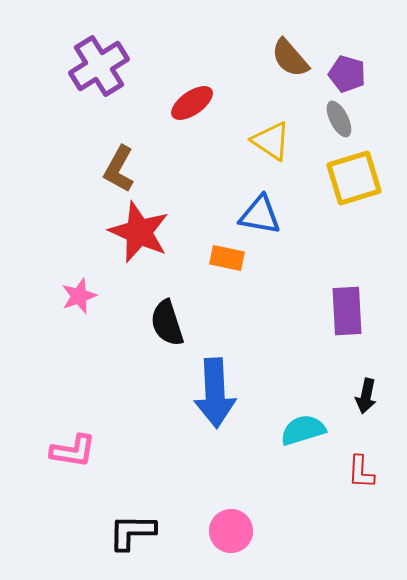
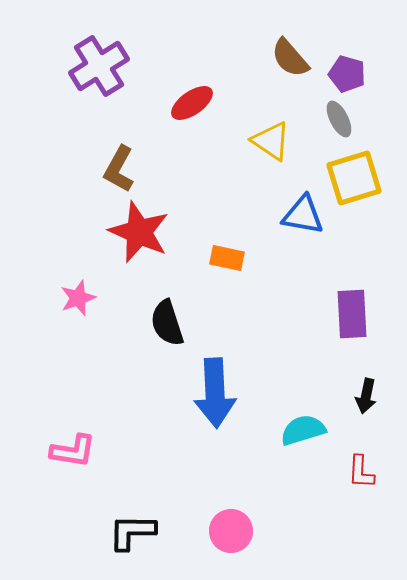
blue triangle: moved 43 px right
pink star: moved 1 px left, 2 px down
purple rectangle: moved 5 px right, 3 px down
